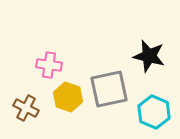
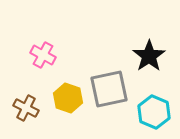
black star: rotated 24 degrees clockwise
pink cross: moved 6 px left, 10 px up; rotated 20 degrees clockwise
yellow hexagon: moved 1 px down
